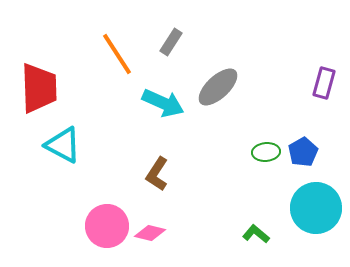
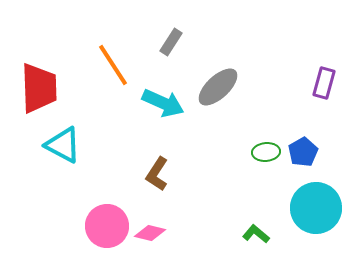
orange line: moved 4 px left, 11 px down
